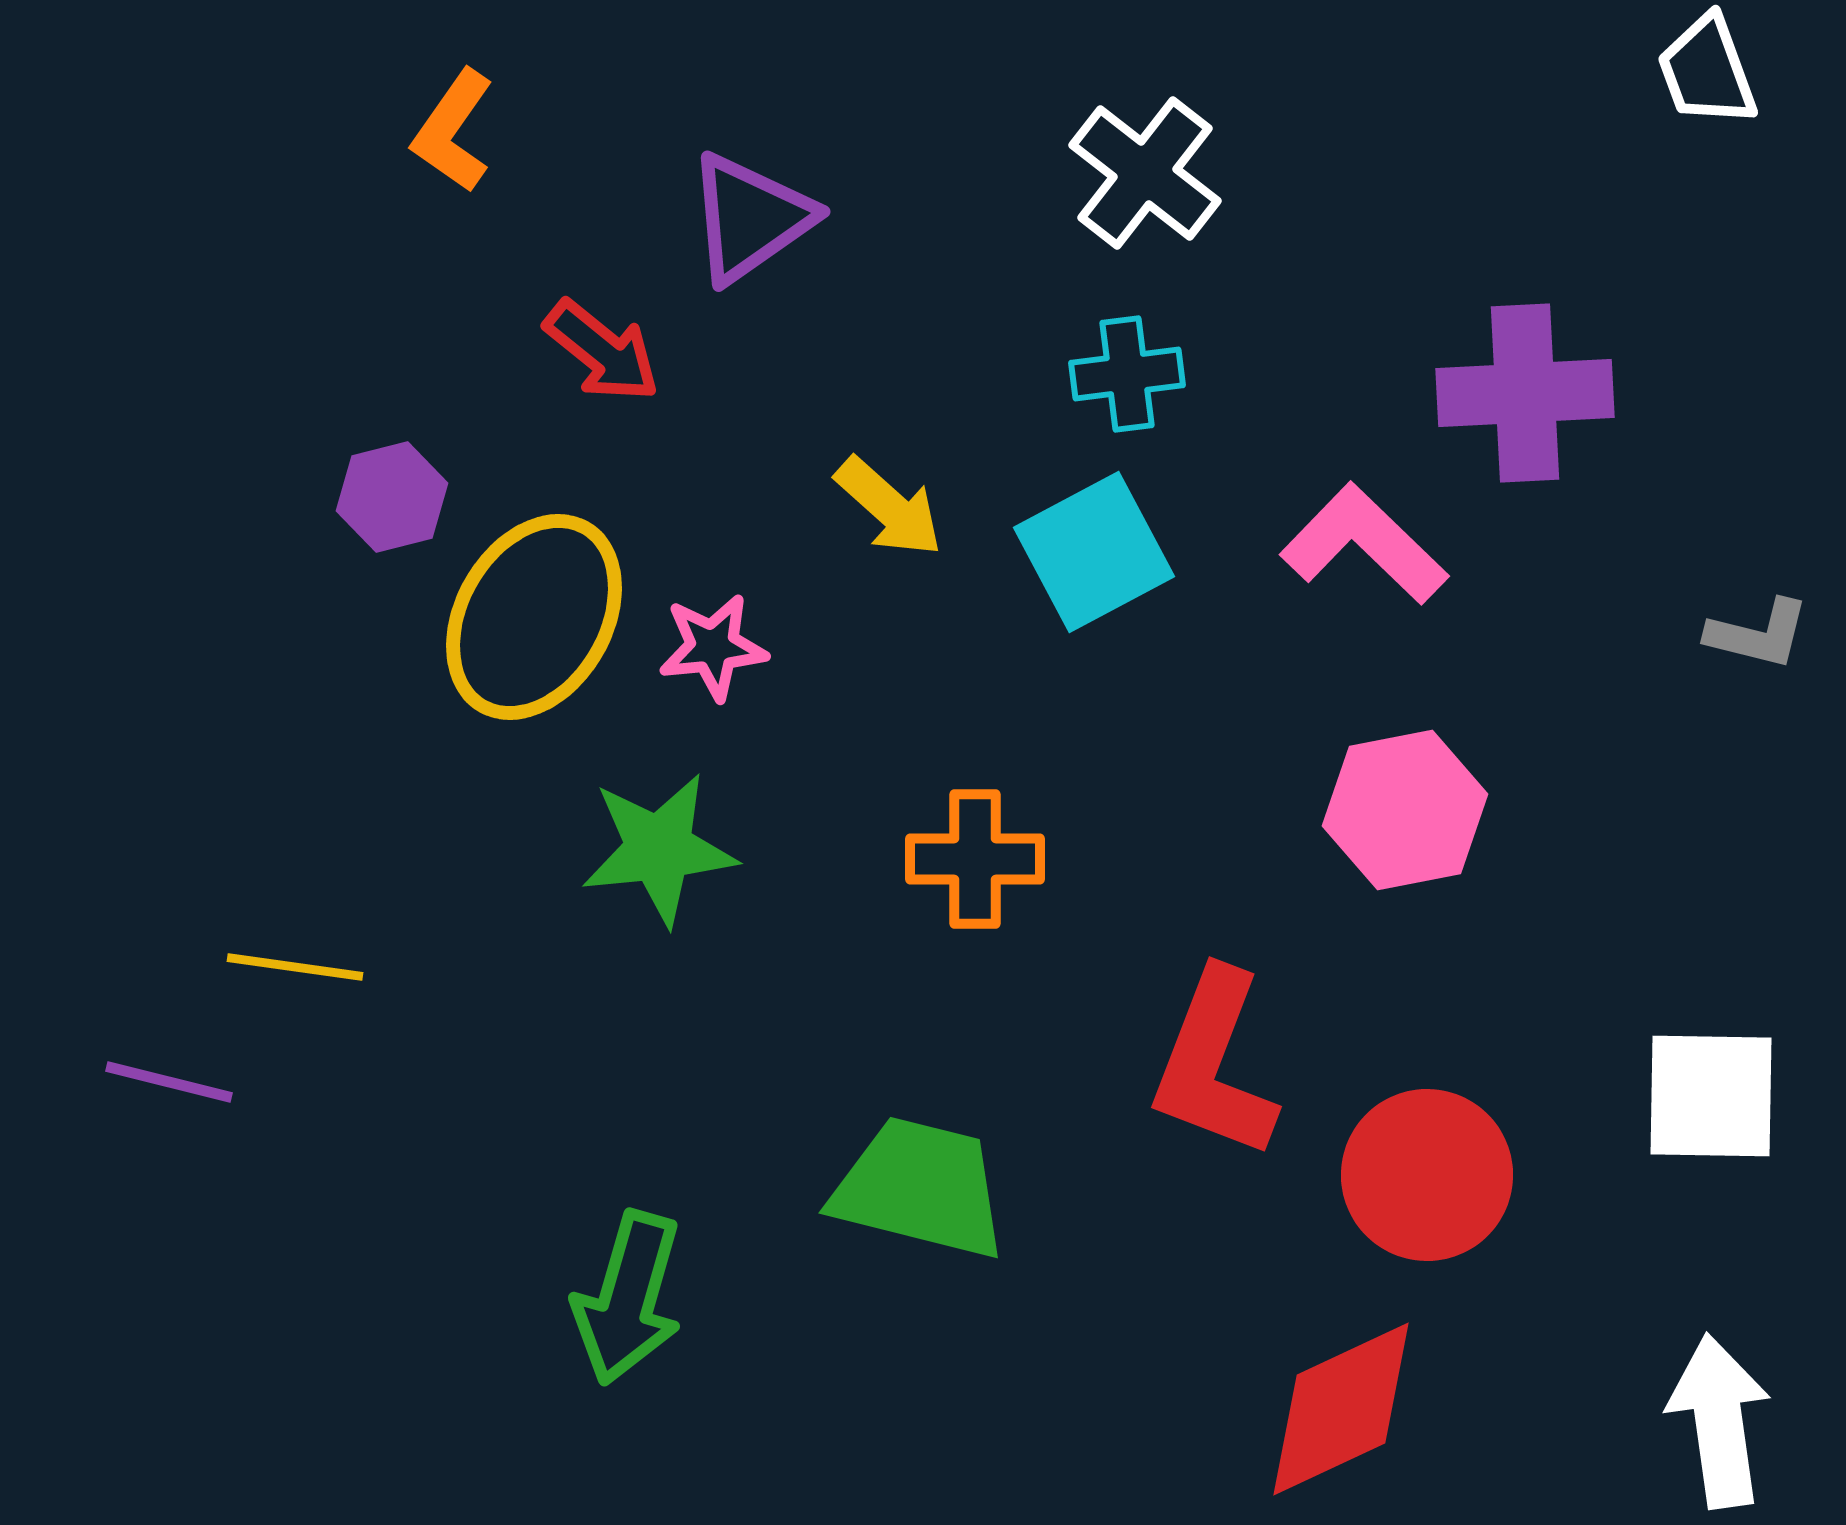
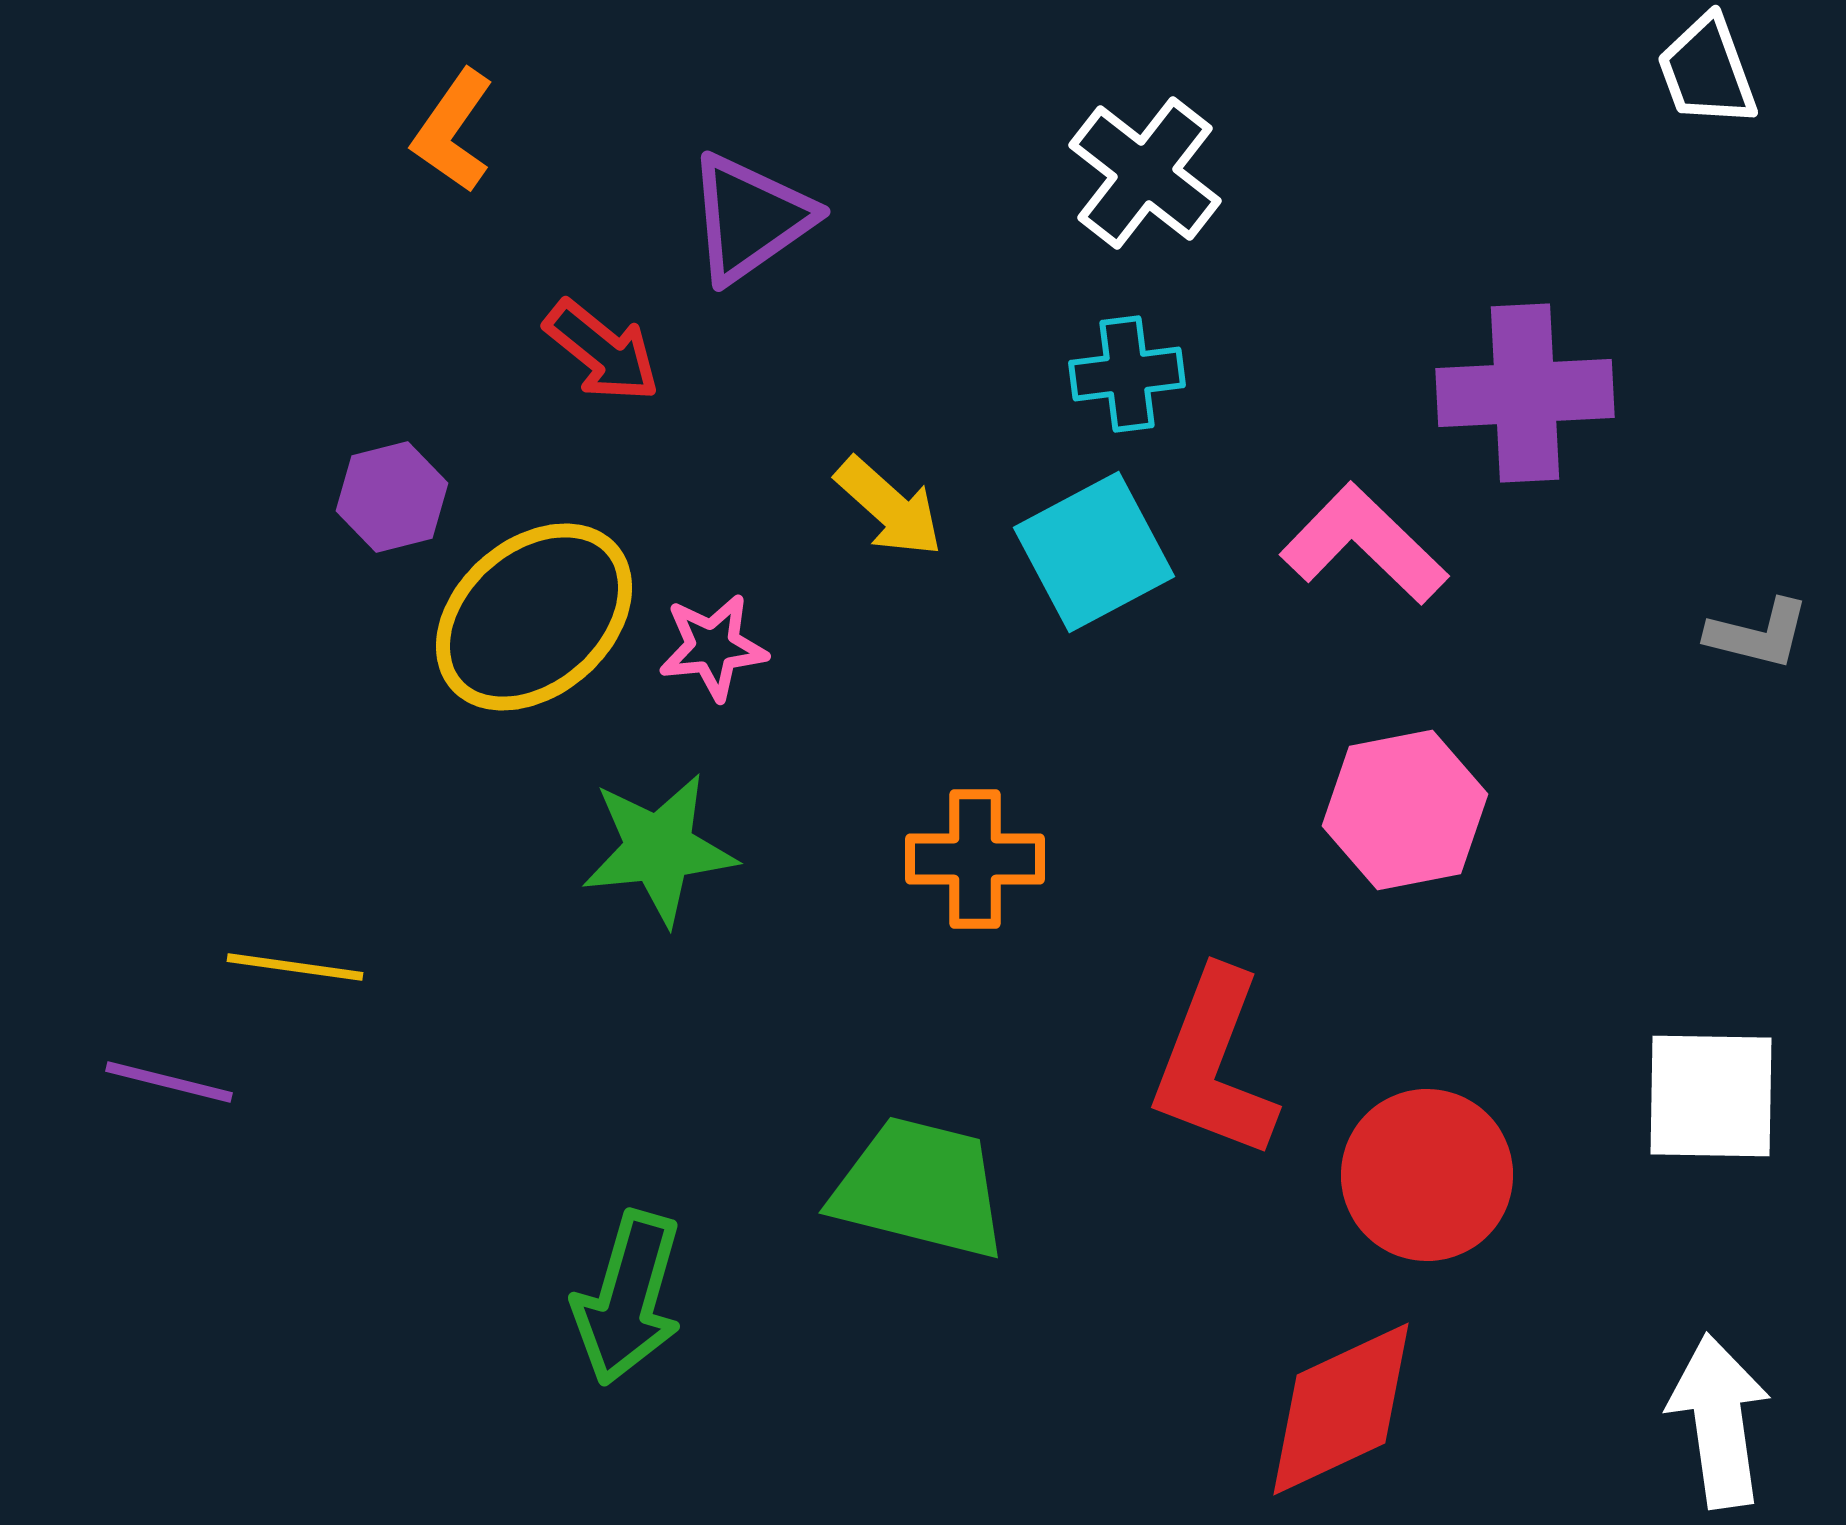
yellow ellipse: rotated 19 degrees clockwise
